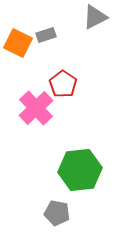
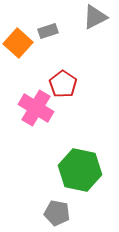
gray rectangle: moved 2 px right, 4 px up
orange square: rotated 16 degrees clockwise
pink cross: rotated 16 degrees counterclockwise
green hexagon: rotated 18 degrees clockwise
